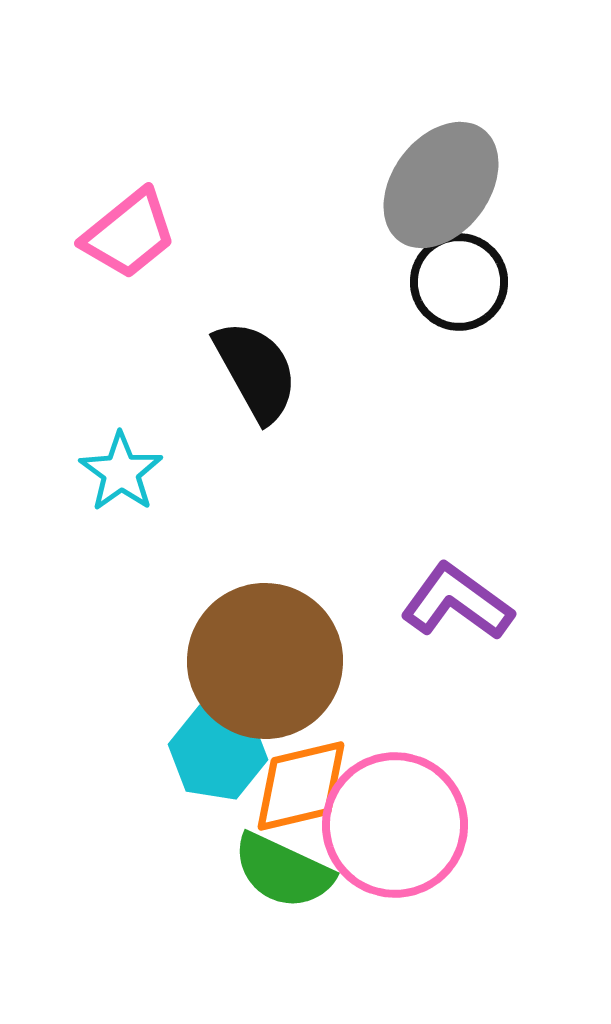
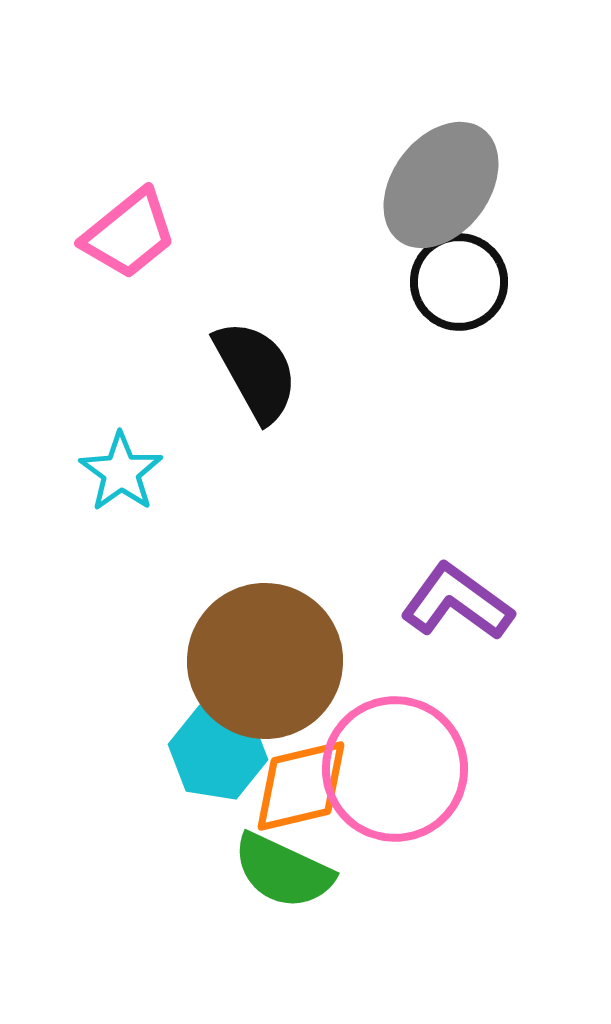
pink circle: moved 56 px up
